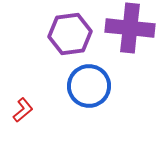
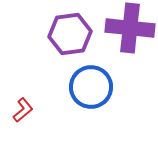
blue circle: moved 2 px right, 1 px down
